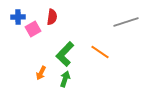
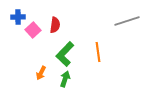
red semicircle: moved 3 px right, 8 px down
gray line: moved 1 px right, 1 px up
pink square: moved 1 px down; rotated 14 degrees counterclockwise
orange line: moved 2 px left; rotated 48 degrees clockwise
